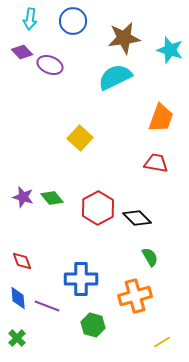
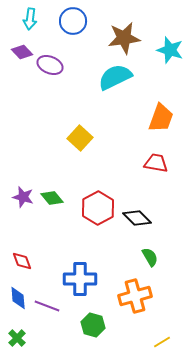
blue cross: moved 1 px left
